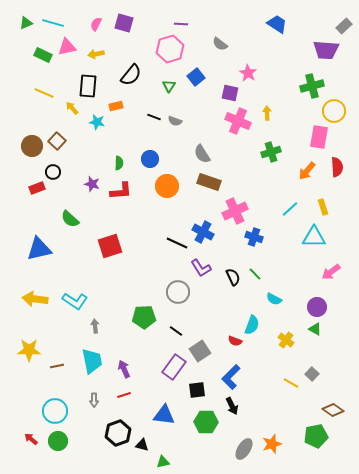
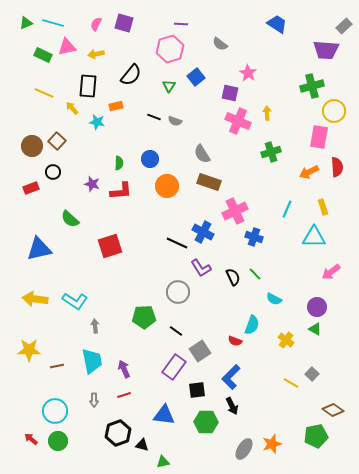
orange arrow at (307, 171): moved 2 px right, 1 px down; rotated 24 degrees clockwise
red rectangle at (37, 188): moved 6 px left
cyan line at (290, 209): moved 3 px left; rotated 24 degrees counterclockwise
